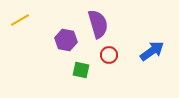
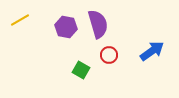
purple hexagon: moved 13 px up
green square: rotated 18 degrees clockwise
